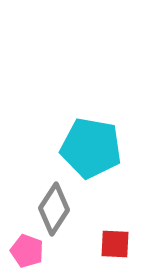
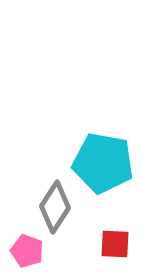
cyan pentagon: moved 12 px right, 15 px down
gray diamond: moved 1 px right, 2 px up
